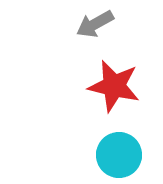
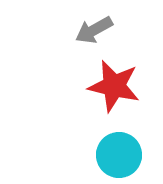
gray arrow: moved 1 px left, 6 px down
